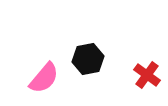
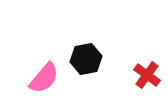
black hexagon: moved 2 px left
